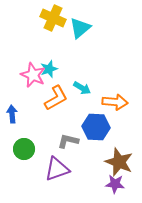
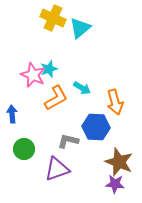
orange arrow: rotated 70 degrees clockwise
